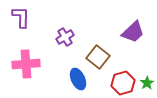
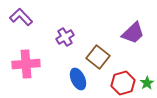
purple L-shape: rotated 45 degrees counterclockwise
purple trapezoid: moved 1 px down
